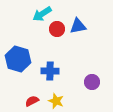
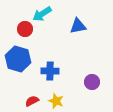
red circle: moved 32 px left
